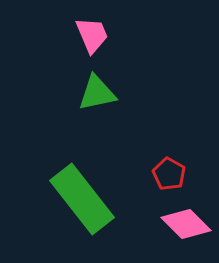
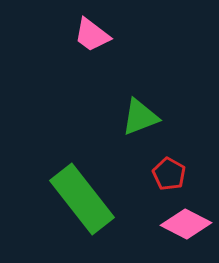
pink trapezoid: rotated 150 degrees clockwise
green triangle: moved 43 px right, 24 px down; rotated 9 degrees counterclockwise
pink diamond: rotated 18 degrees counterclockwise
